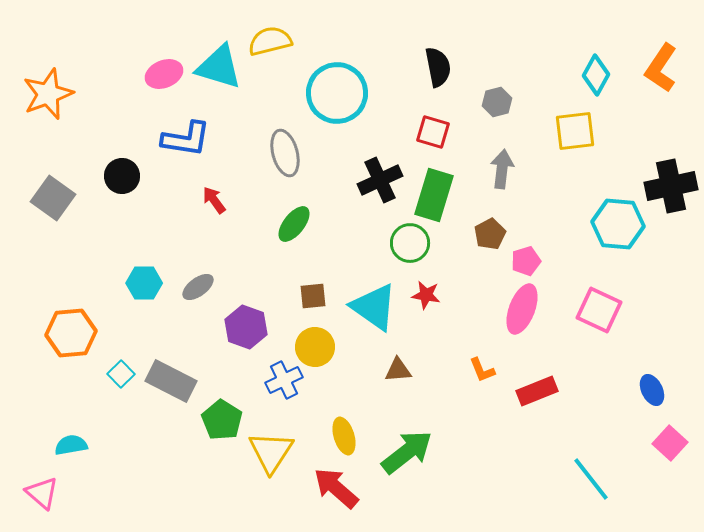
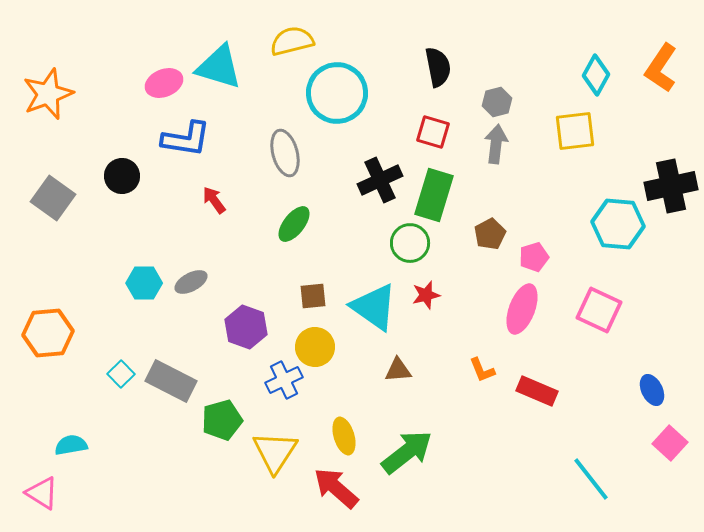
yellow semicircle at (270, 41): moved 22 px right
pink ellipse at (164, 74): moved 9 px down
gray arrow at (502, 169): moved 6 px left, 25 px up
pink pentagon at (526, 261): moved 8 px right, 4 px up
gray ellipse at (198, 287): moved 7 px left, 5 px up; rotated 8 degrees clockwise
red star at (426, 295): rotated 24 degrees counterclockwise
orange hexagon at (71, 333): moved 23 px left
red rectangle at (537, 391): rotated 45 degrees clockwise
green pentagon at (222, 420): rotated 24 degrees clockwise
yellow triangle at (271, 452): moved 4 px right
pink triangle at (42, 493): rotated 9 degrees counterclockwise
